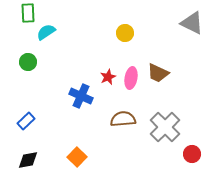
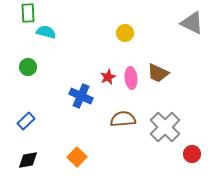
cyan semicircle: rotated 48 degrees clockwise
green circle: moved 5 px down
pink ellipse: rotated 15 degrees counterclockwise
